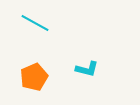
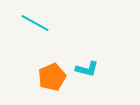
orange pentagon: moved 18 px right
